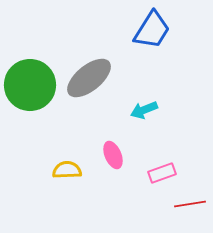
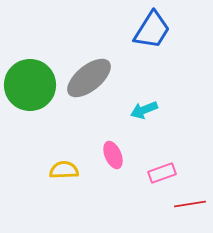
yellow semicircle: moved 3 px left
